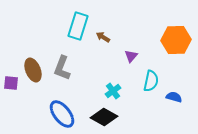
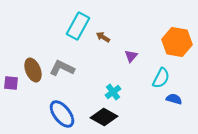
cyan rectangle: rotated 12 degrees clockwise
orange hexagon: moved 1 px right, 2 px down; rotated 12 degrees clockwise
gray L-shape: rotated 95 degrees clockwise
cyan semicircle: moved 10 px right, 3 px up; rotated 15 degrees clockwise
cyan cross: moved 1 px down
blue semicircle: moved 2 px down
